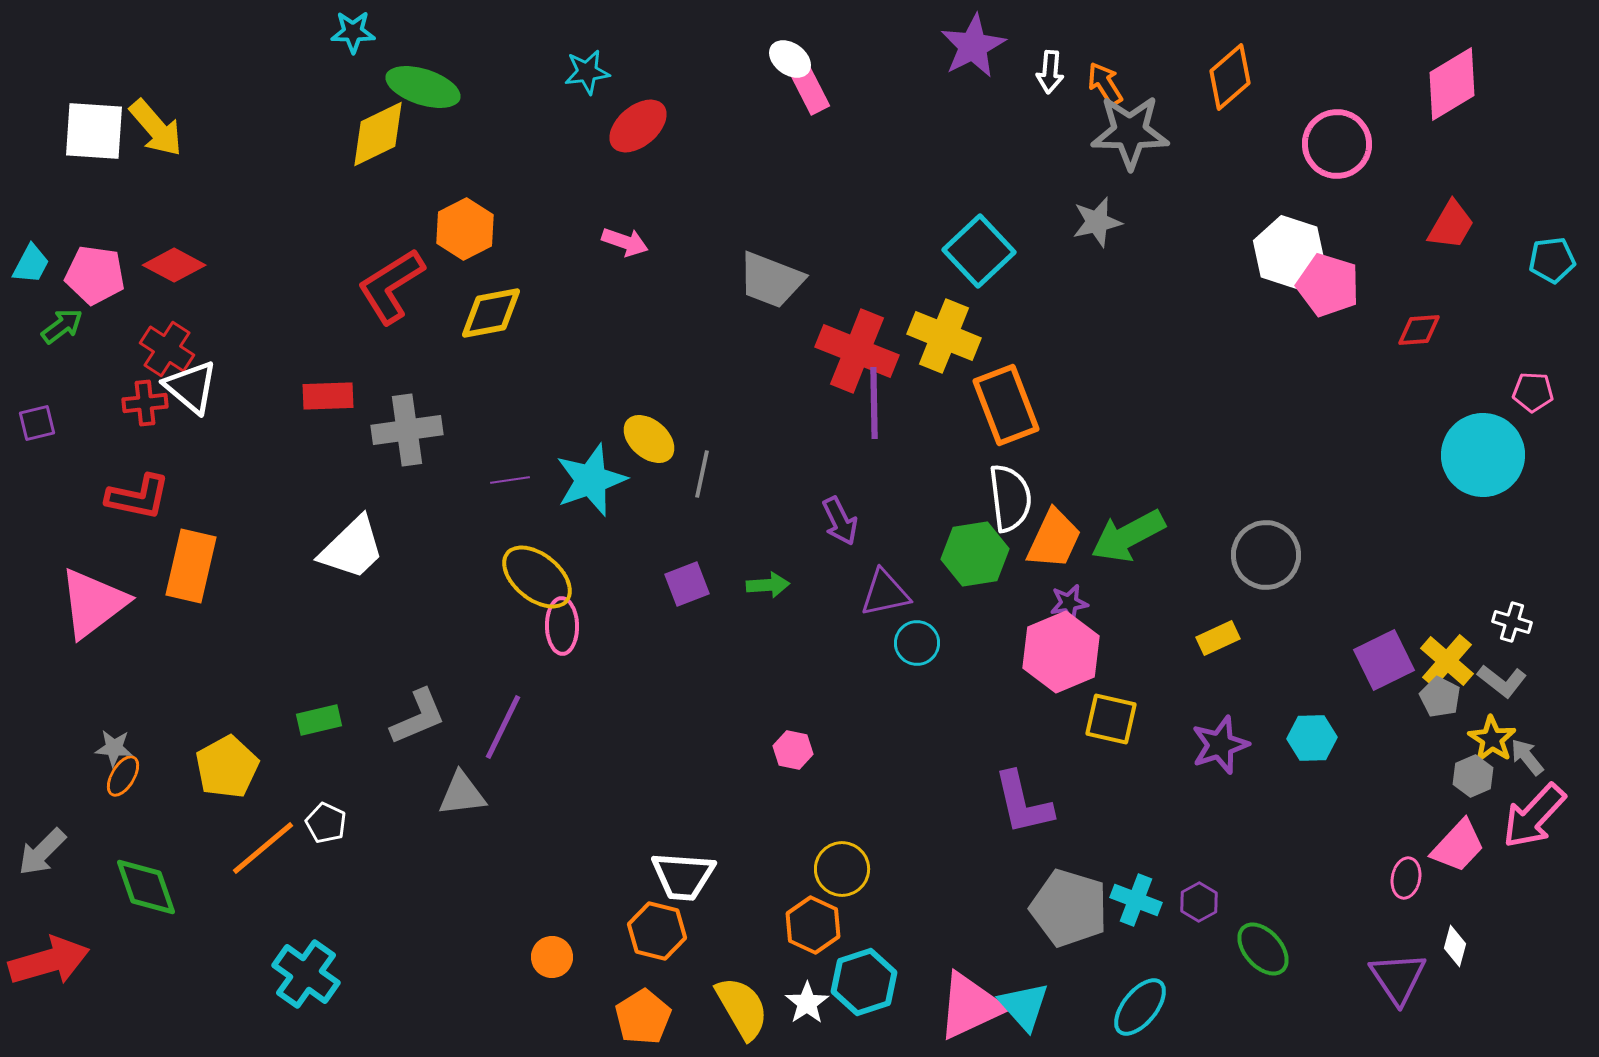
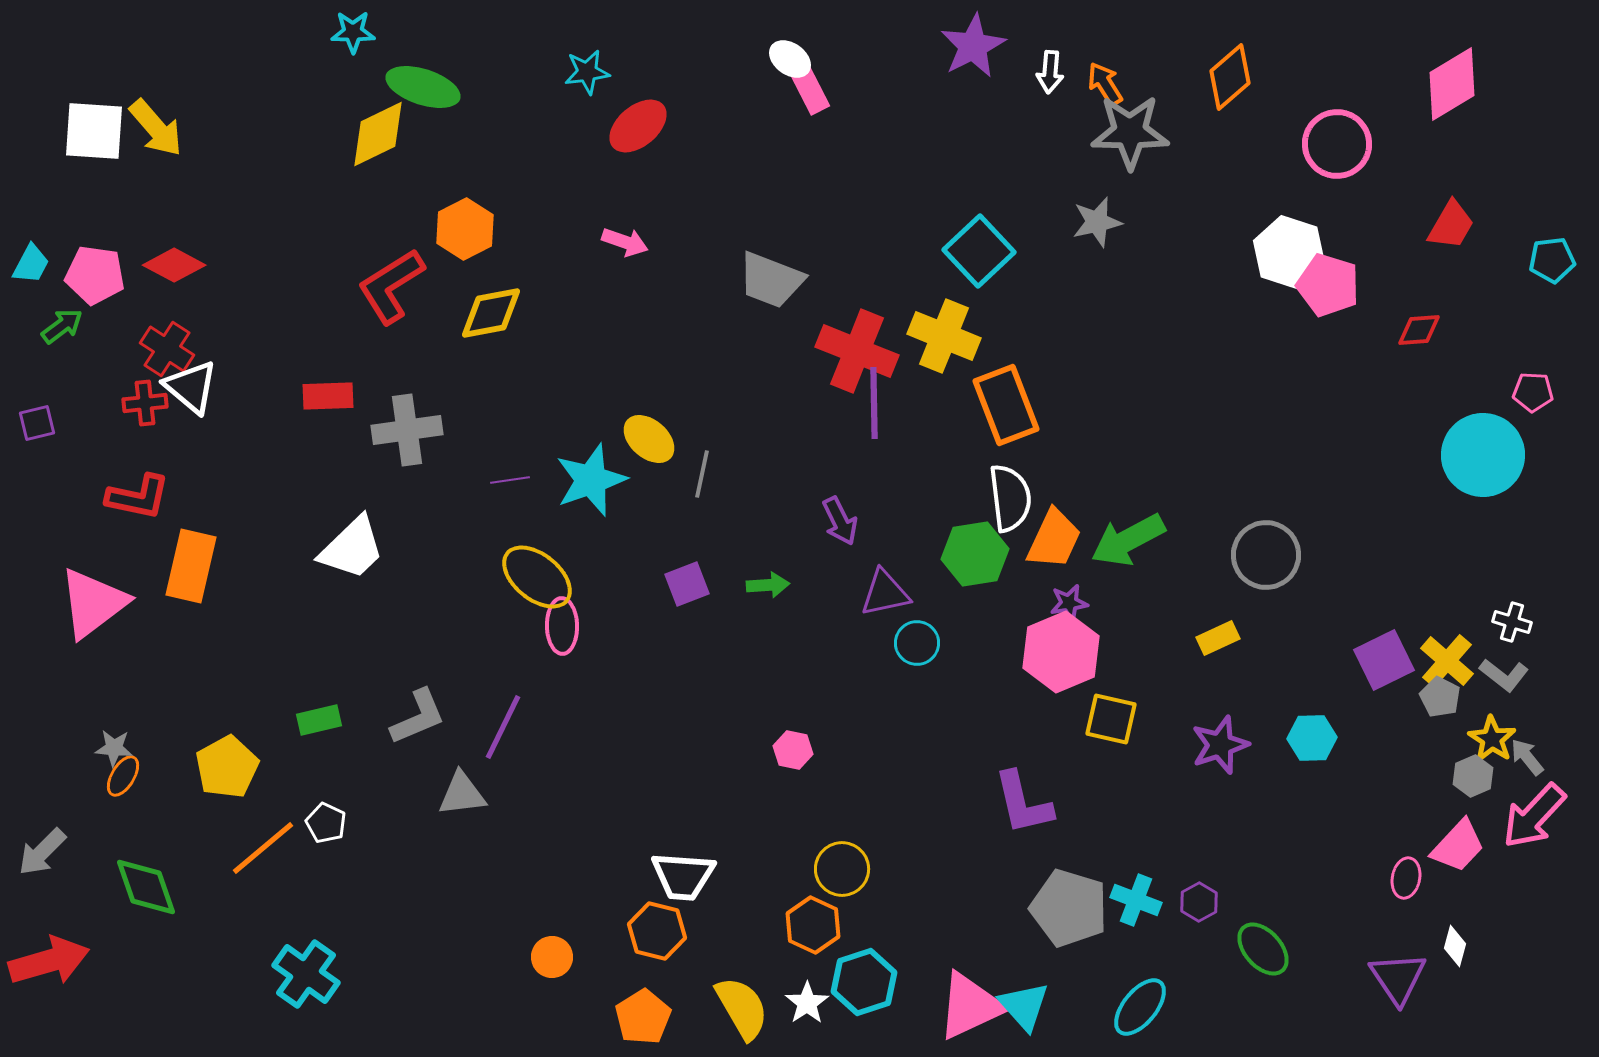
green arrow at (1128, 536): moved 4 px down
gray L-shape at (1502, 681): moved 2 px right, 6 px up
